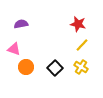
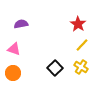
red star: rotated 21 degrees clockwise
orange circle: moved 13 px left, 6 px down
